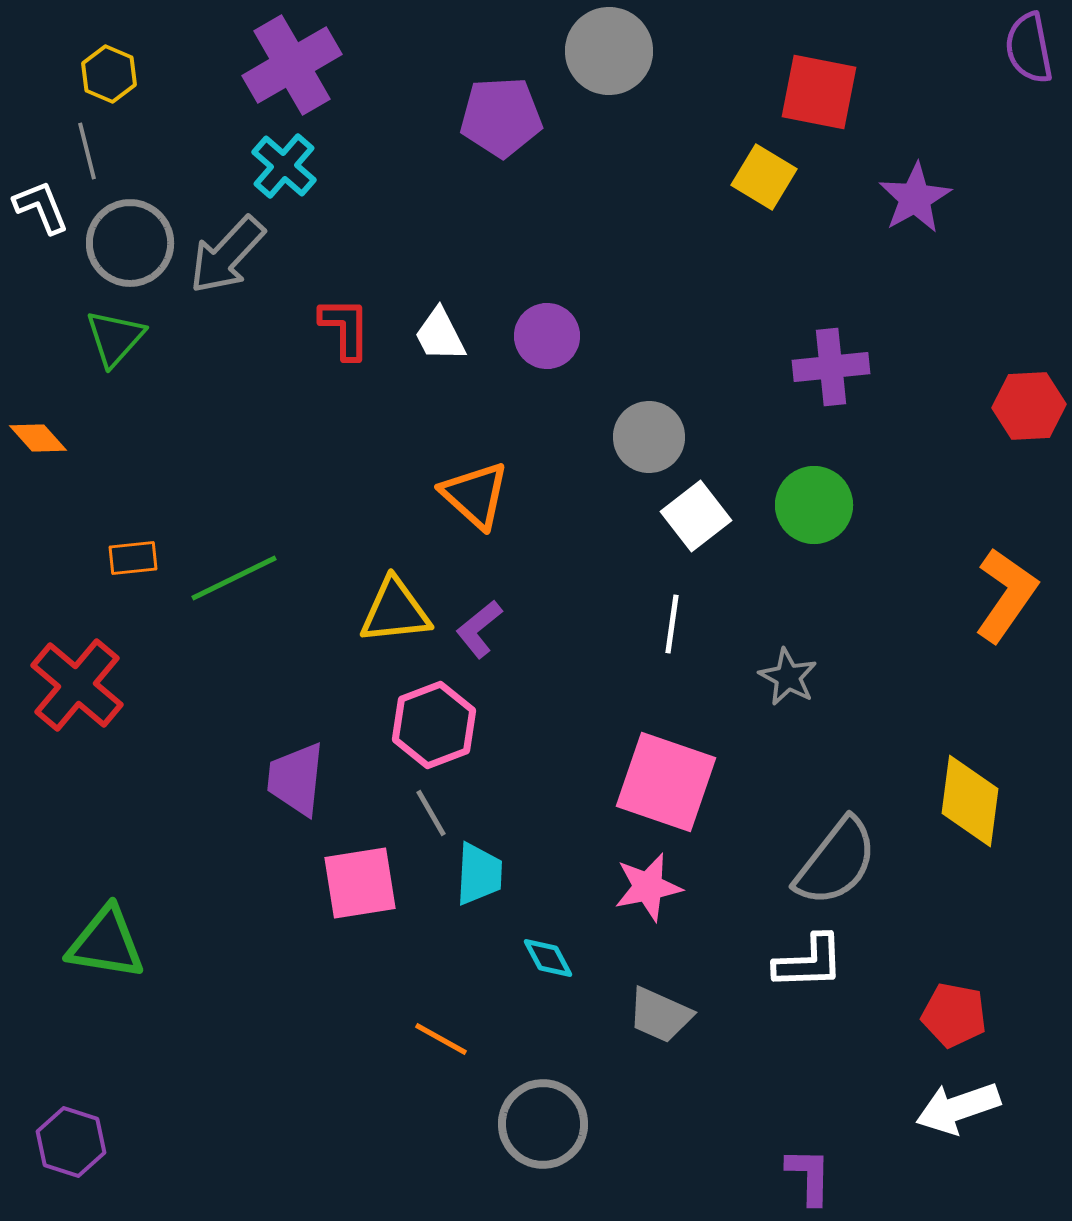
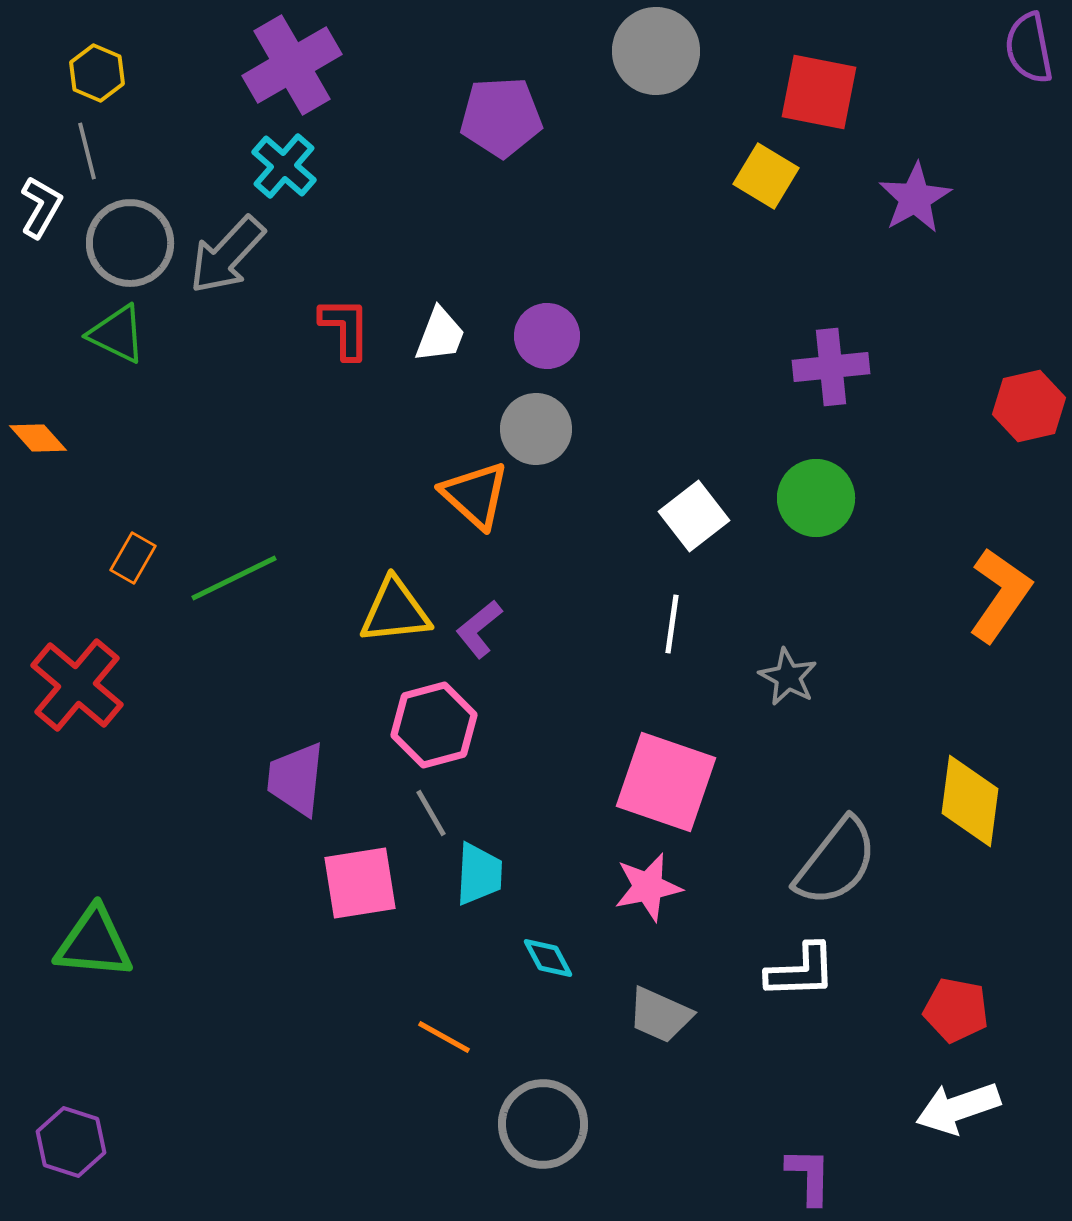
gray circle at (609, 51): moved 47 px right
yellow hexagon at (109, 74): moved 12 px left, 1 px up
yellow square at (764, 177): moved 2 px right, 1 px up
white L-shape at (41, 207): rotated 52 degrees clockwise
white trapezoid at (440, 335): rotated 132 degrees counterclockwise
green triangle at (115, 338): moved 2 px right, 4 px up; rotated 46 degrees counterclockwise
red hexagon at (1029, 406): rotated 10 degrees counterclockwise
gray circle at (649, 437): moved 113 px left, 8 px up
green circle at (814, 505): moved 2 px right, 7 px up
white square at (696, 516): moved 2 px left
orange rectangle at (133, 558): rotated 54 degrees counterclockwise
orange L-shape at (1006, 595): moved 6 px left
pink hexagon at (434, 725): rotated 6 degrees clockwise
green triangle at (106, 943): moved 12 px left; rotated 4 degrees counterclockwise
white L-shape at (809, 962): moved 8 px left, 9 px down
red pentagon at (954, 1015): moved 2 px right, 5 px up
orange line at (441, 1039): moved 3 px right, 2 px up
